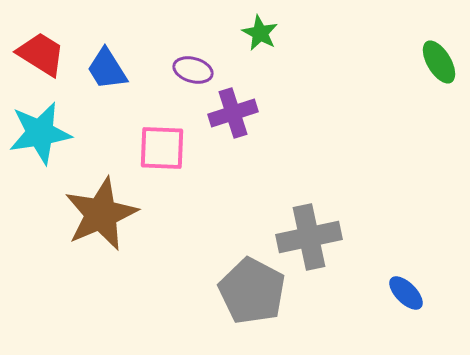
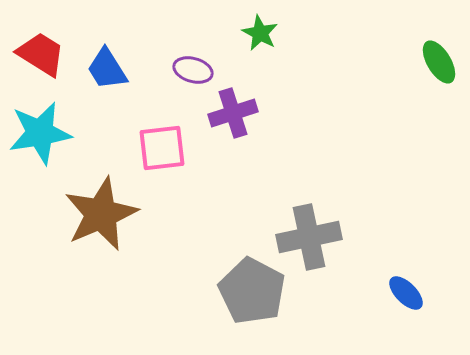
pink square: rotated 9 degrees counterclockwise
